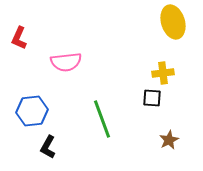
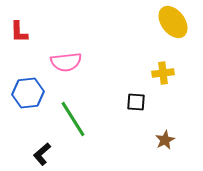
yellow ellipse: rotated 20 degrees counterclockwise
red L-shape: moved 6 px up; rotated 25 degrees counterclockwise
black square: moved 16 px left, 4 px down
blue hexagon: moved 4 px left, 18 px up
green line: moved 29 px left; rotated 12 degrees counterclockwise
brown star: moved 4 px left
black L-shape: moved 6 px left, 7 px down; rotated 20 degrees clockwise
